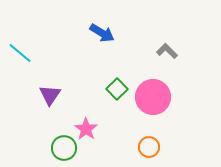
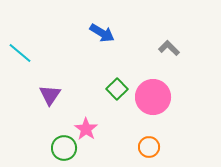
gray L-shape: moved 2 px right, 3 px up
